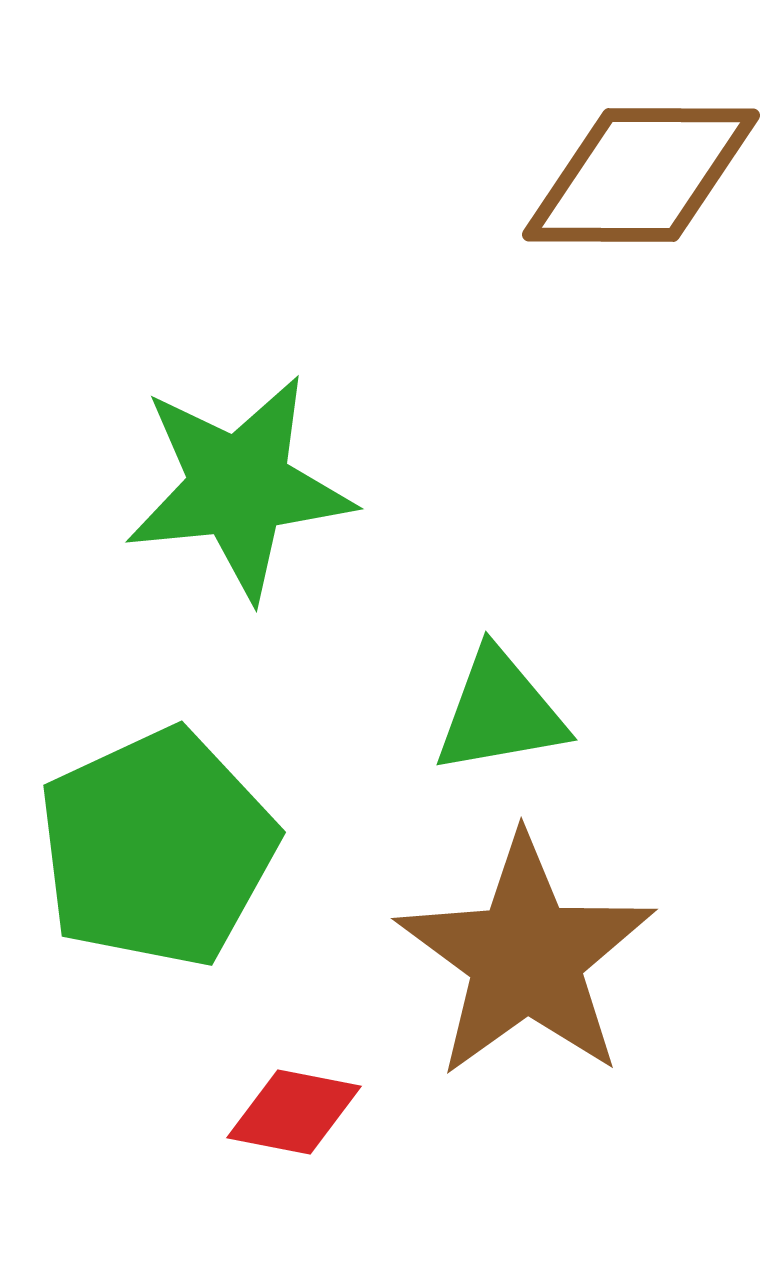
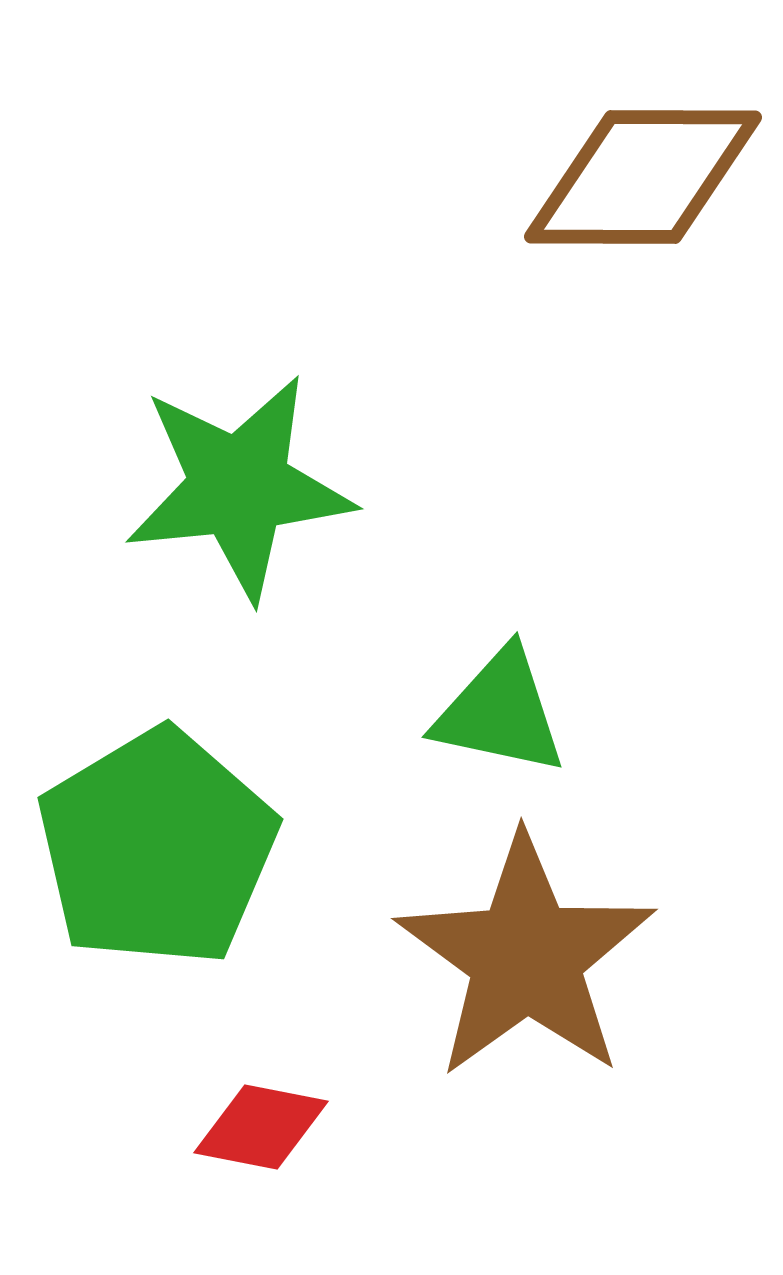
brown diamond: moved 2 px right, 2 px down
green triangle: rotated 22 degrees clockwise
green pentagon: rotated 6 degrees counterclockwise
red diamond: moved 33 px left, 15 px down
